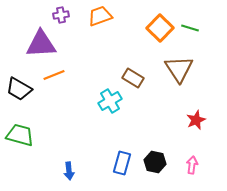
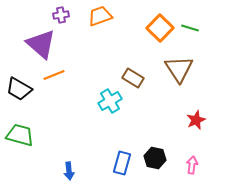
purple triangle: rotated 44 degrees clockwise
black hexagon: moved 4 px up
